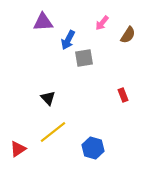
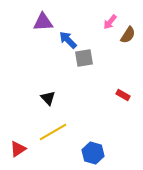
pink arrow: moved 8 px right, 1 px up
blue arrow: rotated 108 degrees clockwise
red rectangle: rotated 40 degrees counterclockwise
yellow line: rotated 8 degrees clockwise
blue hexagon: moved 5 px down
